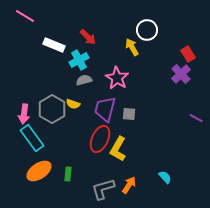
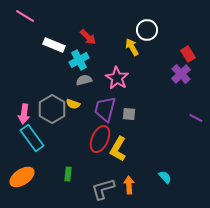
orange ellipse: moved 17 px left, 6 px down
orange arrow: rotated 36 degrees counterclockwise
